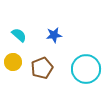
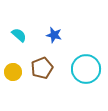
blue star: rotated 21 degrees clockwise
yellow circle: moved 10 px down
